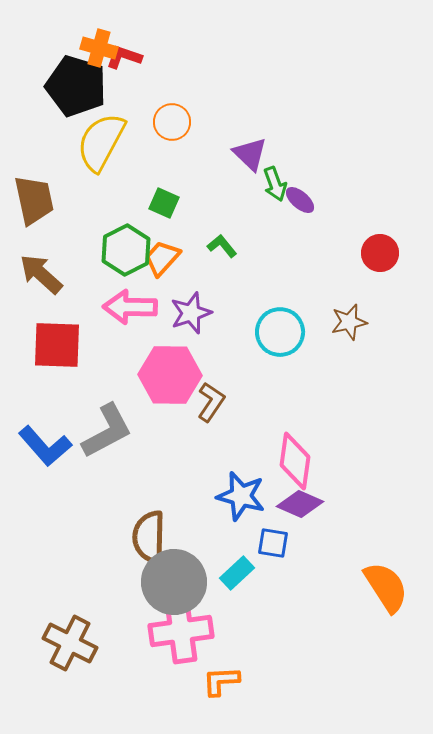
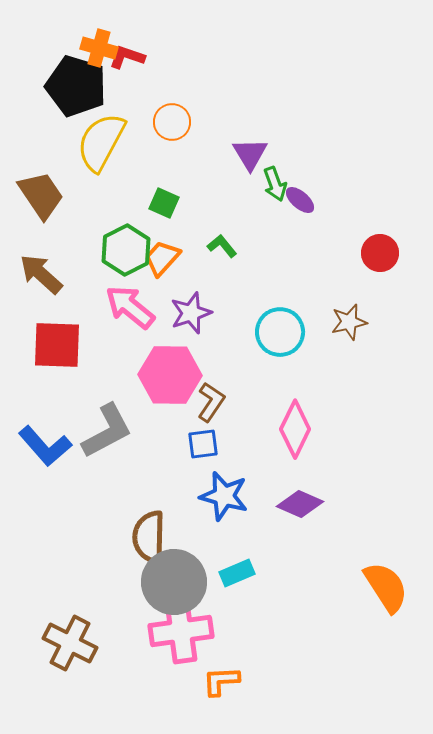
red L-shape: moved 3 px right
purple triangle: rotated 15 degrees clockwise
brown trapezoid: moved 7 px right, 5 px up; rotated 22 degrees counterclockwise
pink arrow: rotated 38 degrees clockwise
pink diamond: moved 32 px up; rotated 18 degrees clockwise
blue star: moved 17 px left
blue square: moved 70 px left, 99 px up; rotated 16 degrees counterclockwise
cyan rectangle: rotated 20 degrees clockwise
